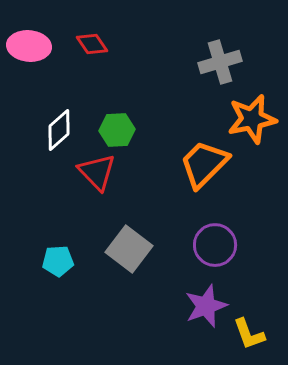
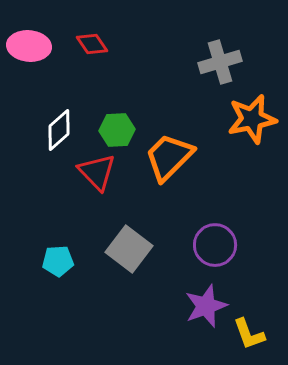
orange trapezoid: moved 35 px left, 7 px up
